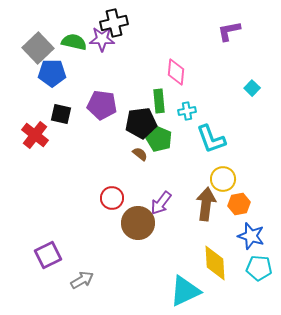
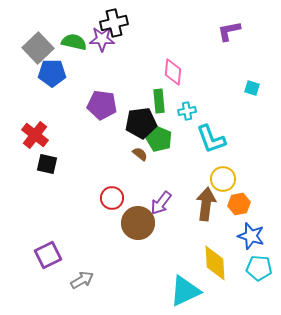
pink diamond: moved 3 px left
cyan square: rotated 28 degrees counterclockwise
black square: moved 14 px left, 50 px down
